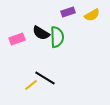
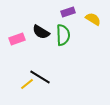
yellow semicircle: moved 1 px right, 4 px down; rotated 119 degrees counterclockwise
black semicircle: moved 1 px up
green semicircle: moved 6 px right, 2 px up
black line: moved 5 px left, 1 px up
yellow line: moved 4 px left, 1 px up
